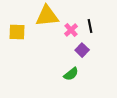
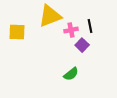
yellow triangle: moved 3 px right; rotated 15 degrees counterclockwise
pink cross: rotated 32 degrees clockwise
purple square: moved 5 px up
